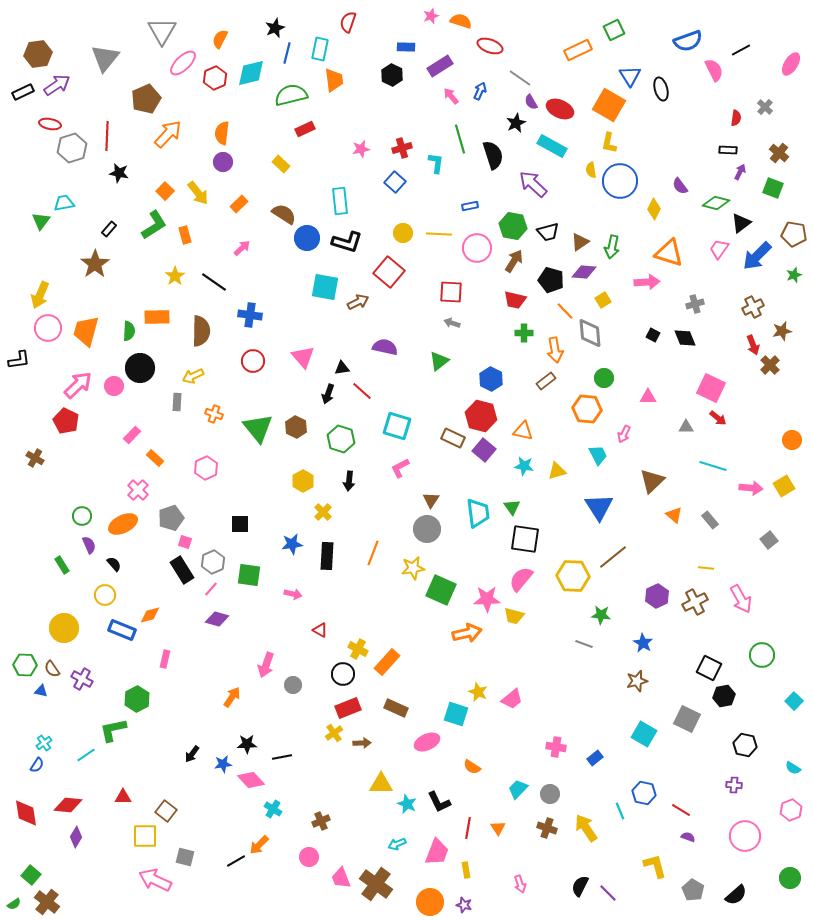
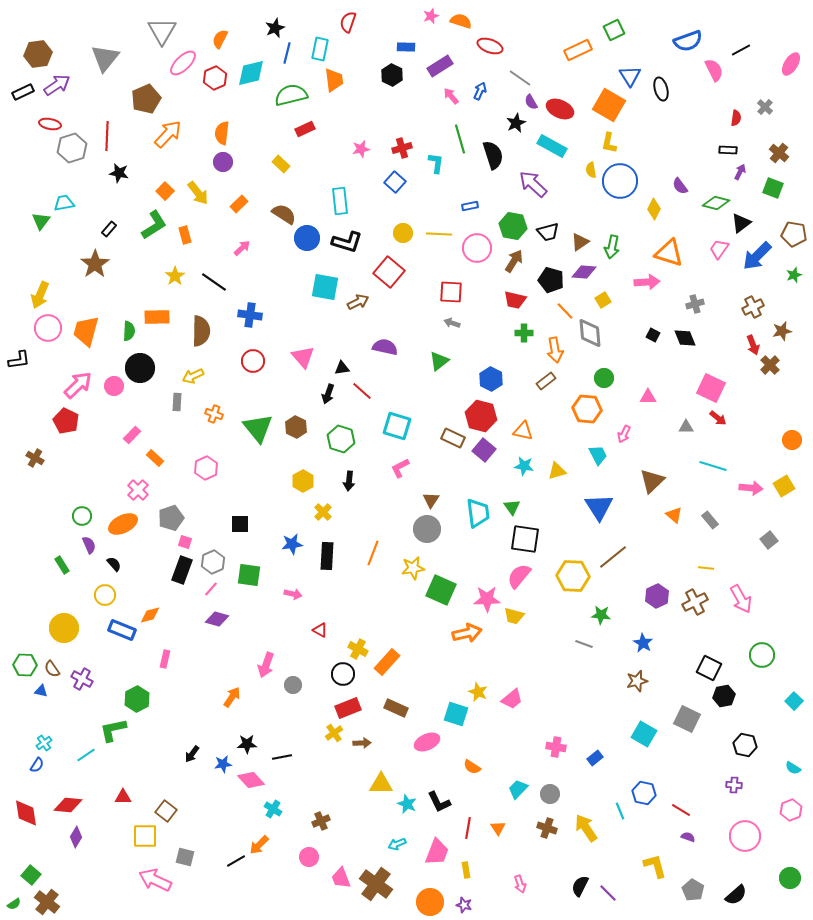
black rectangle at (182, 570): rotated 52 degrees clockwise
pink semicircle at (521, 579): moved 2 px left, 3 px up
